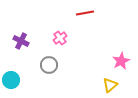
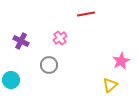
red line: moved 1 px right, 1 px down
